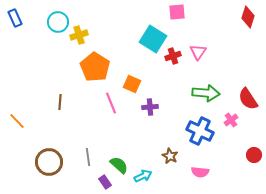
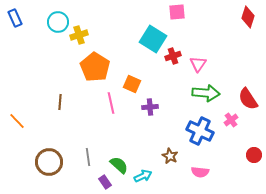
pink triangle: moved 12 px down
pink line: rotated 10 degrees clockwise
